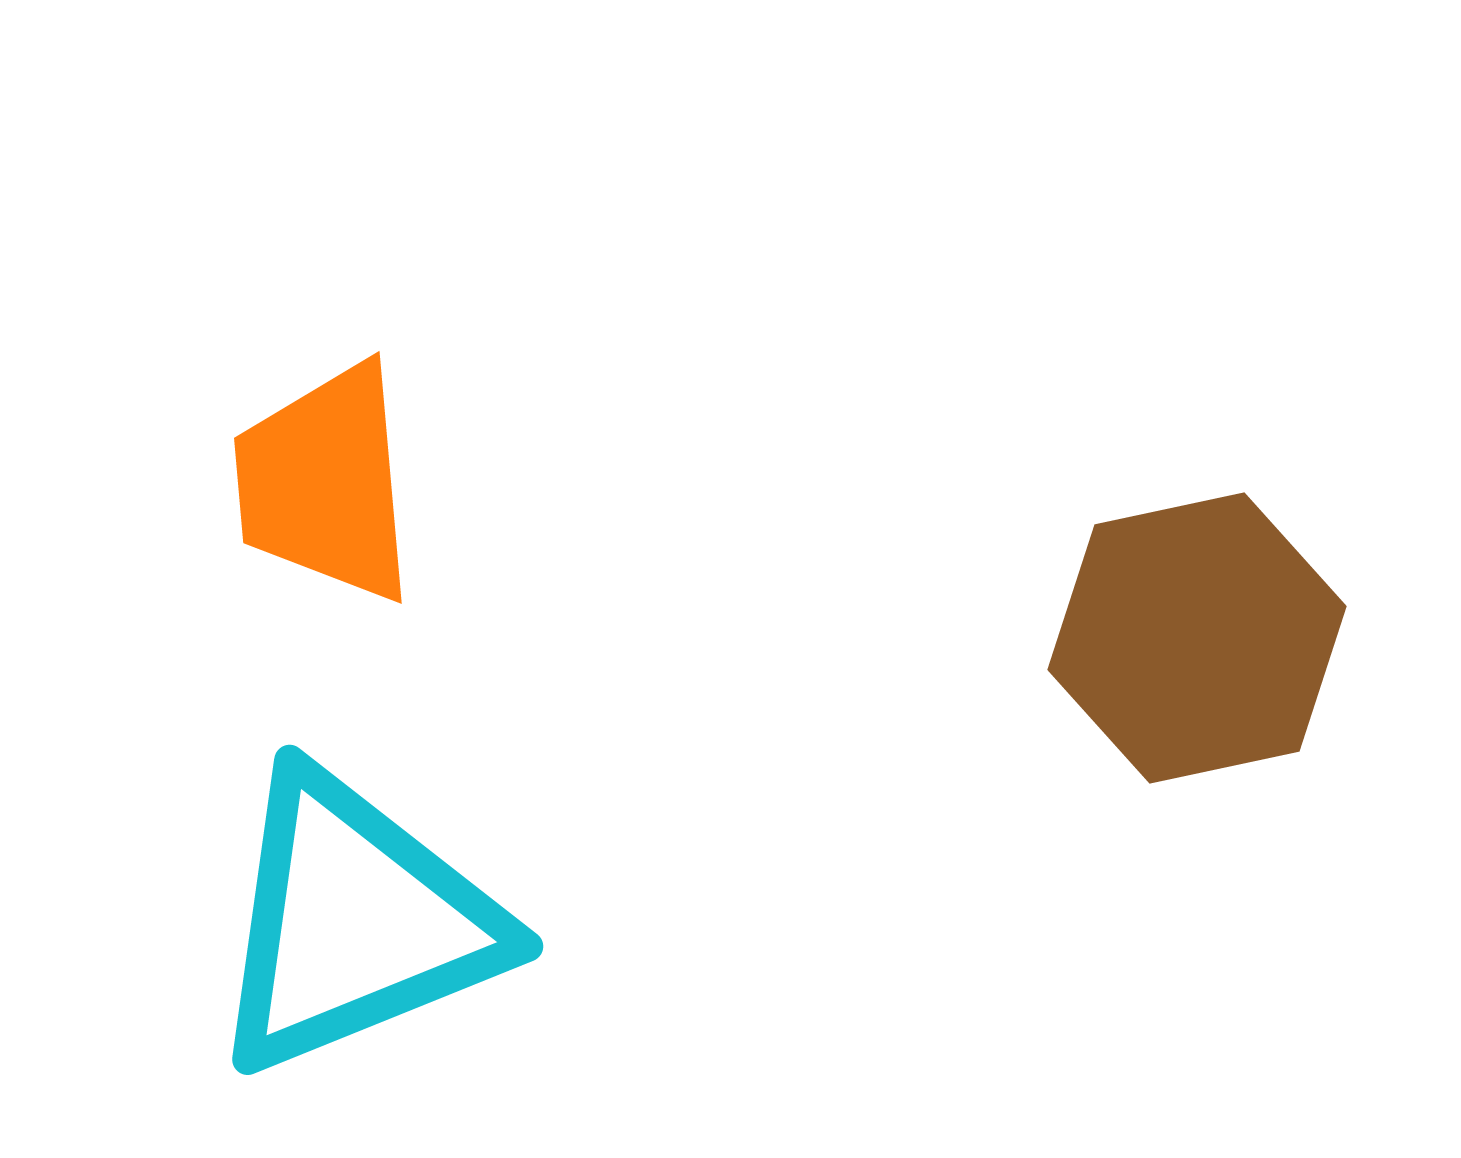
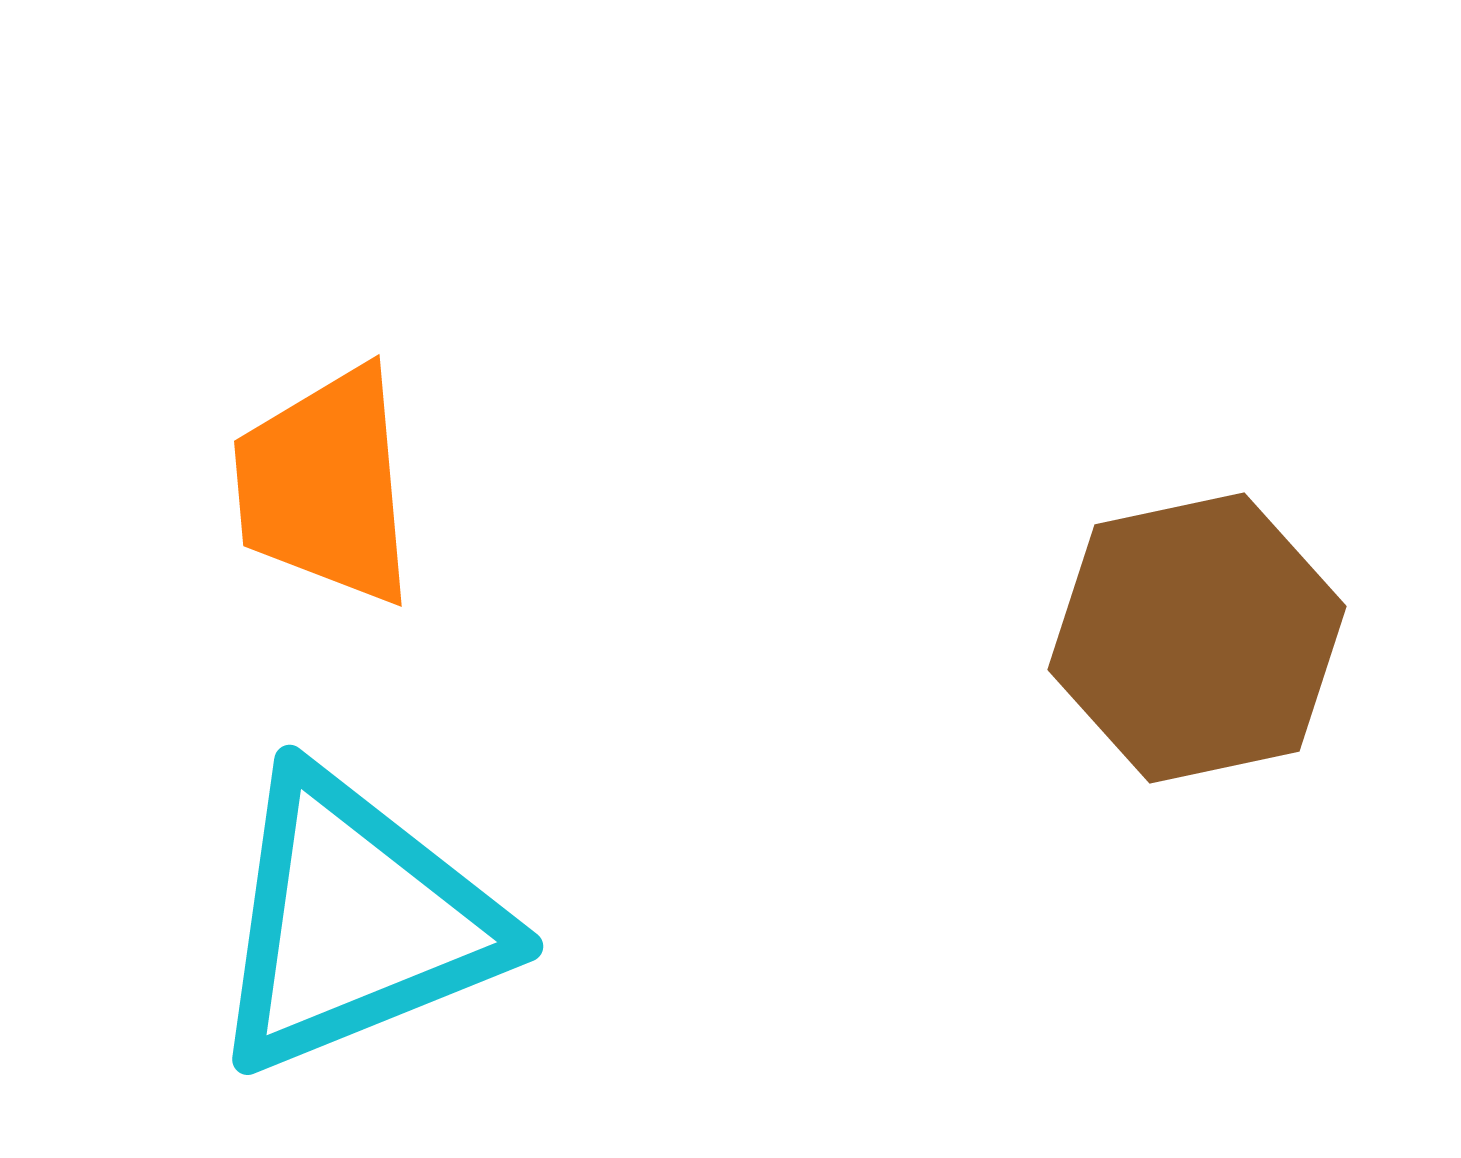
orange trapezoid: moved 3 px down
